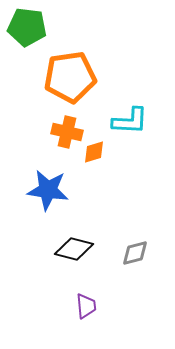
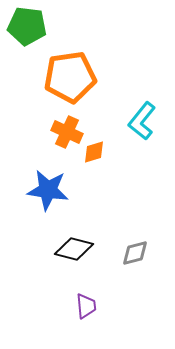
green pentagon: moved 1 px up
cyan L-shape: moved 12 px right; rotated 126 degrees clockwise
orange cross: rotated 12 degrees clockwise
